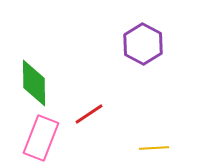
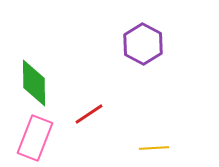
pink rectangle: moved 6 px left
